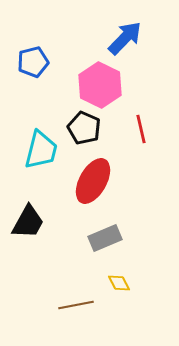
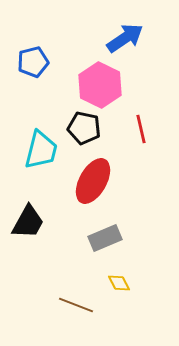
blue arrow: rotated 12 degrees clockwise
black pentagon: rotated 12 degrees counterclockwise
brown line: rotated 32 degrees clockwise
